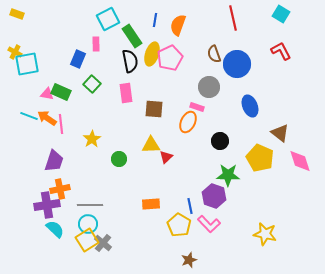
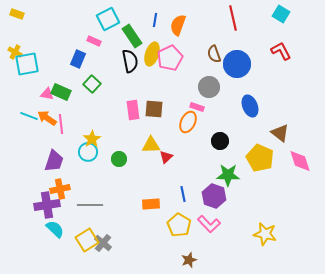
pink rectangle at (96, 44): moved 2 px left, 3 px up; rotated 64 degrees counterclockwise
pink rectangle at (126, 93): moved 7 px right, 17 px down
blue line at (190, 206): moved 7 px left, 12 px up
cyan circle at (88, 224): moved 72 px up
